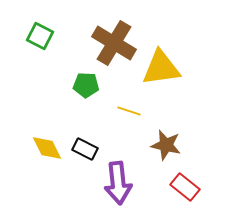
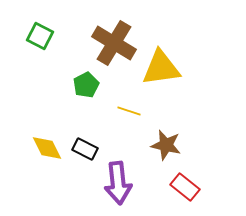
green pentagon: rotated 30 degrees counterclockwise
